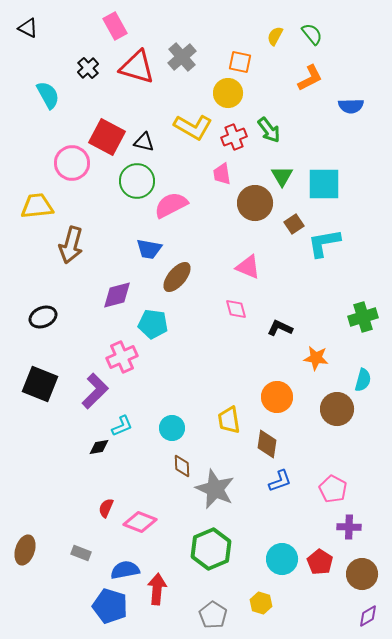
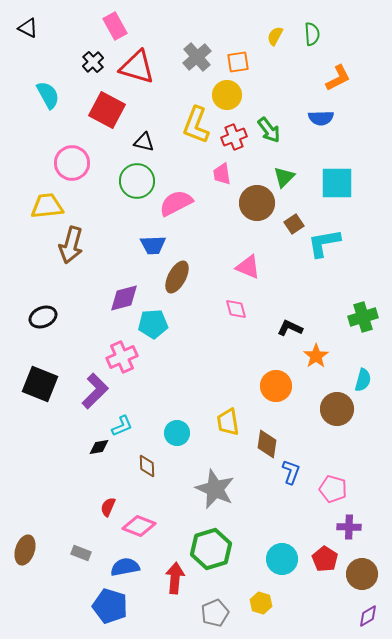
green semicircle at (312, 34): rotated 35 degrees clockwise
gray cross at (182, 57): moved 15 px right
orange square at (240, 62): moved 2 px left; rotated 20 degrees counterclockwise
black cross at (88, 68): moved 5 px right, 6 px up
orange L-shape at (310, 78): moved 28 px right
yellow circle at (228, 93): moved 1 px left, 2 px down
blue semicircle at (351, 106): moved 30 px left, 12 px down
yellow L-shape at (193, 127): moved 3 px right, 2 px up; rotated 81 degrees clockwise
red square at (107, 137): moved 27 px up
green triangle at (282, 176): moved 2 px right, 1 px down; rotated 15 degrees clockwise
cyan square at (324, 184): moved 13 px right, 1 px up
brown circle at (255, 203): moved 2 px right
pink semicircle at (171, 205): moved 5 px right, 2 px up
yellow trapezoid at (37, 206): moved 10 px right
blue trapezoid at (149, 249): moved 4 px right, 4 px up; rotated 12 degrees counterclockwise
brown ellipse at (177, 277): rotated 12 degrees counterclockwise
purple diamond at (117, 295): moved 7 px right, 3 px down
cyan pentagon at (153, 324): rotated 12 degrees counterclockwise
black L-shape at (280, 328): moved 10 px right
orange star at (316, 358): moved 2 px up; rotated 30 degrees clockwise
orange circle at (277, 397): moved 1 px left, 11 px up
yellow trapezoid at (229, 420): moved 1 px left, 2 px down
cyan circle at (172, 428): moved 5 px right, 5 px down
brown diamond at (182, 466): moved 35 px left
blue L-shape at (280, 481): moved 11 px right, 9 px up; rotated 50 degrees counterclockwise
pink pentagon at (333, 489): rotated 12 degrees counterclockwise
red semicircle at (106, 508): moved 2 px right, 1 px up
pink diamond at (140, 522): moved 1 px left, 4 px down
green hexagon at (211, 549): rotated 6 degrees clockwise
red pentagon at (320, 562): moved 5 px right, 3 px up
blue semicircle at (125, 570): moved 3 px up
red arrow at (157, 589): moved 18 px right, 11 px up
gray pentagon at (213, 615): moved 2 px right, 2 px up; rotated 16 degrees clockwise
